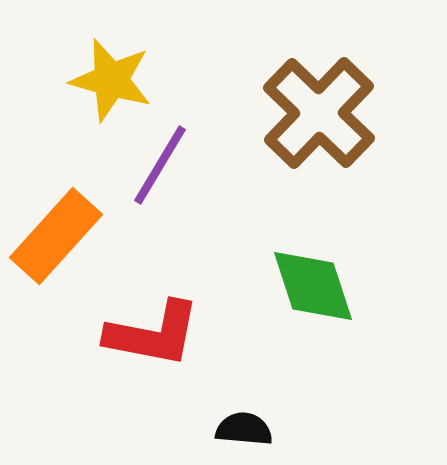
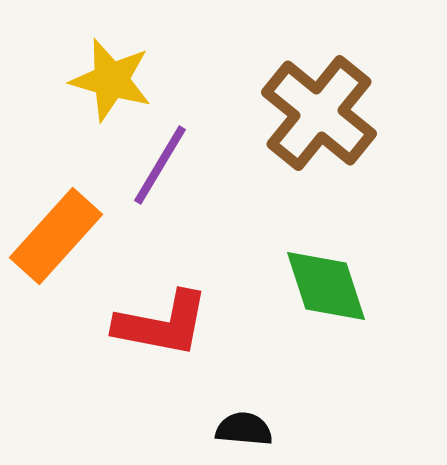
brown cross: rotated 5 degrees counterclockwise
green diamond: moved 13 px right
red L-shape: moved 9 px right, 10 px up
